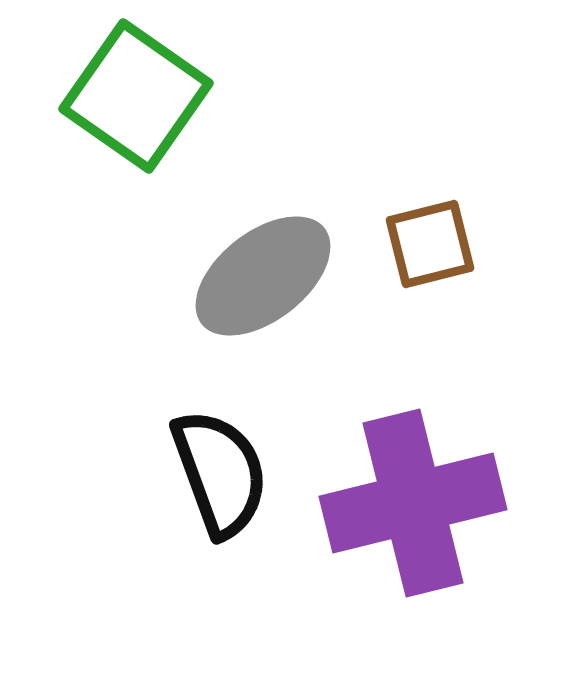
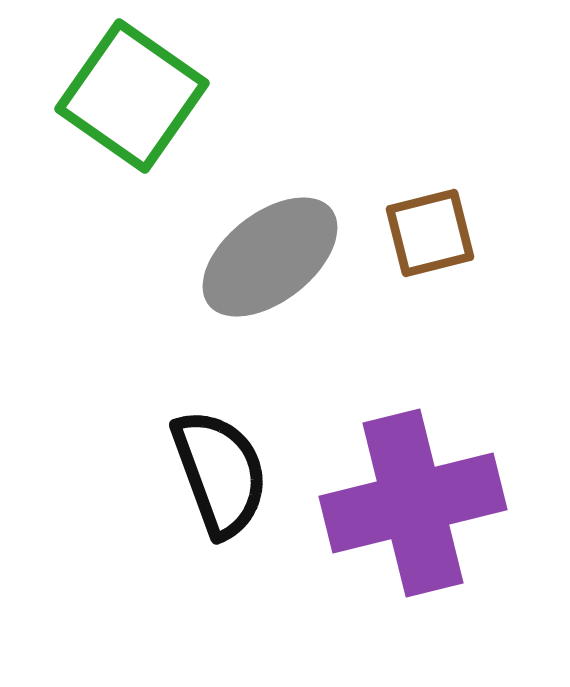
green square: moved 4 px left
brown square: moved 11 px up
gray ellipse: moved 7 px right, 19 px up
